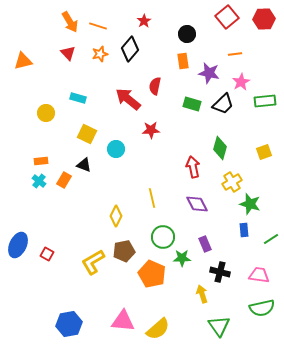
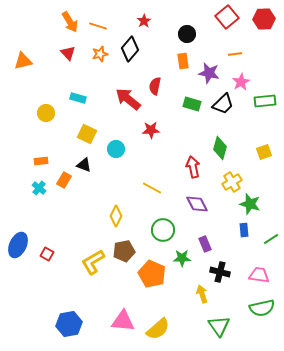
cyan cross at (39, 181): moved 7 px down
yellow line at (152, 198): moved 10 px up; rotated 48 degrees counterclockwise
green circle at (163, 237): moved 7 px up
